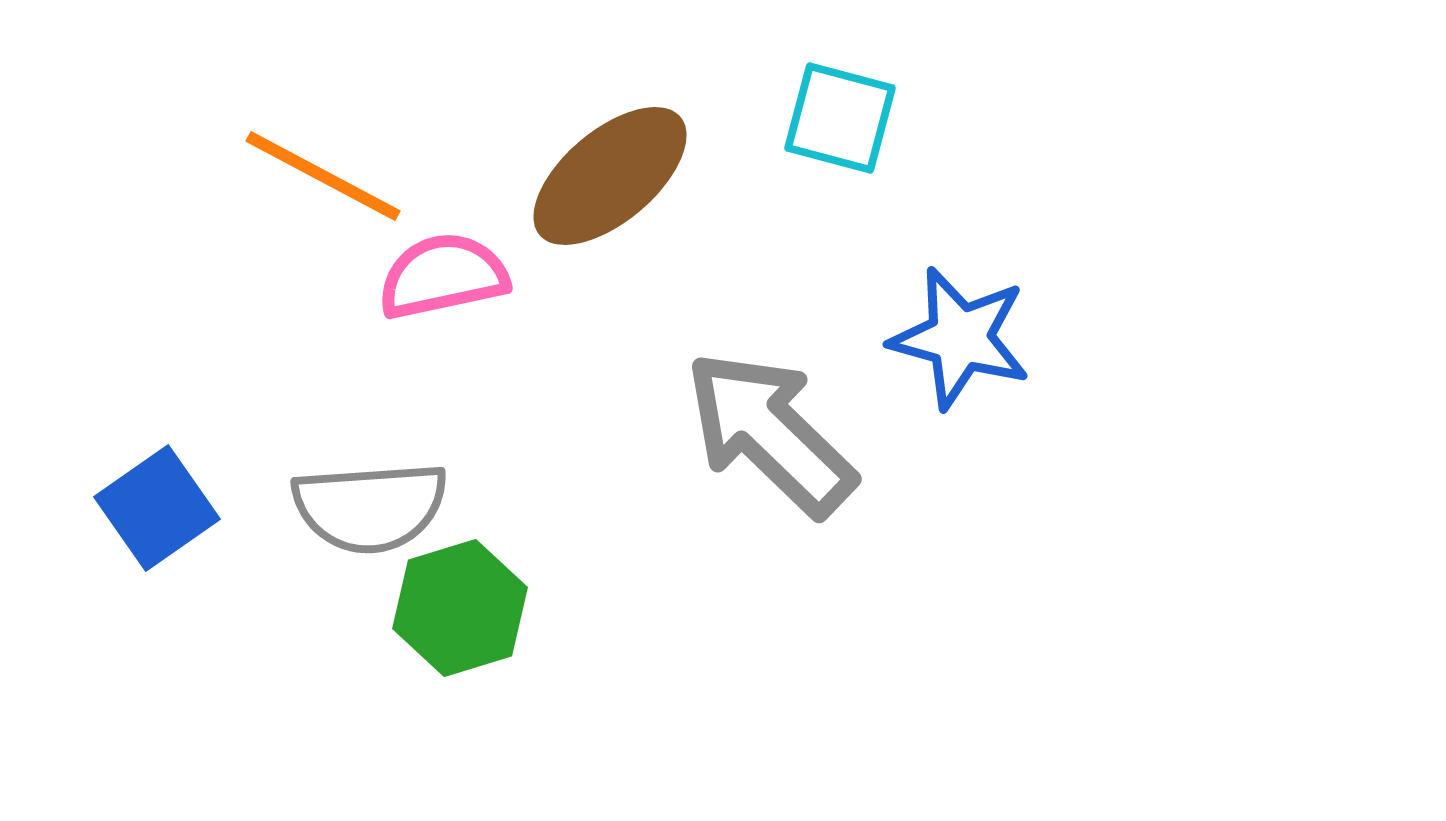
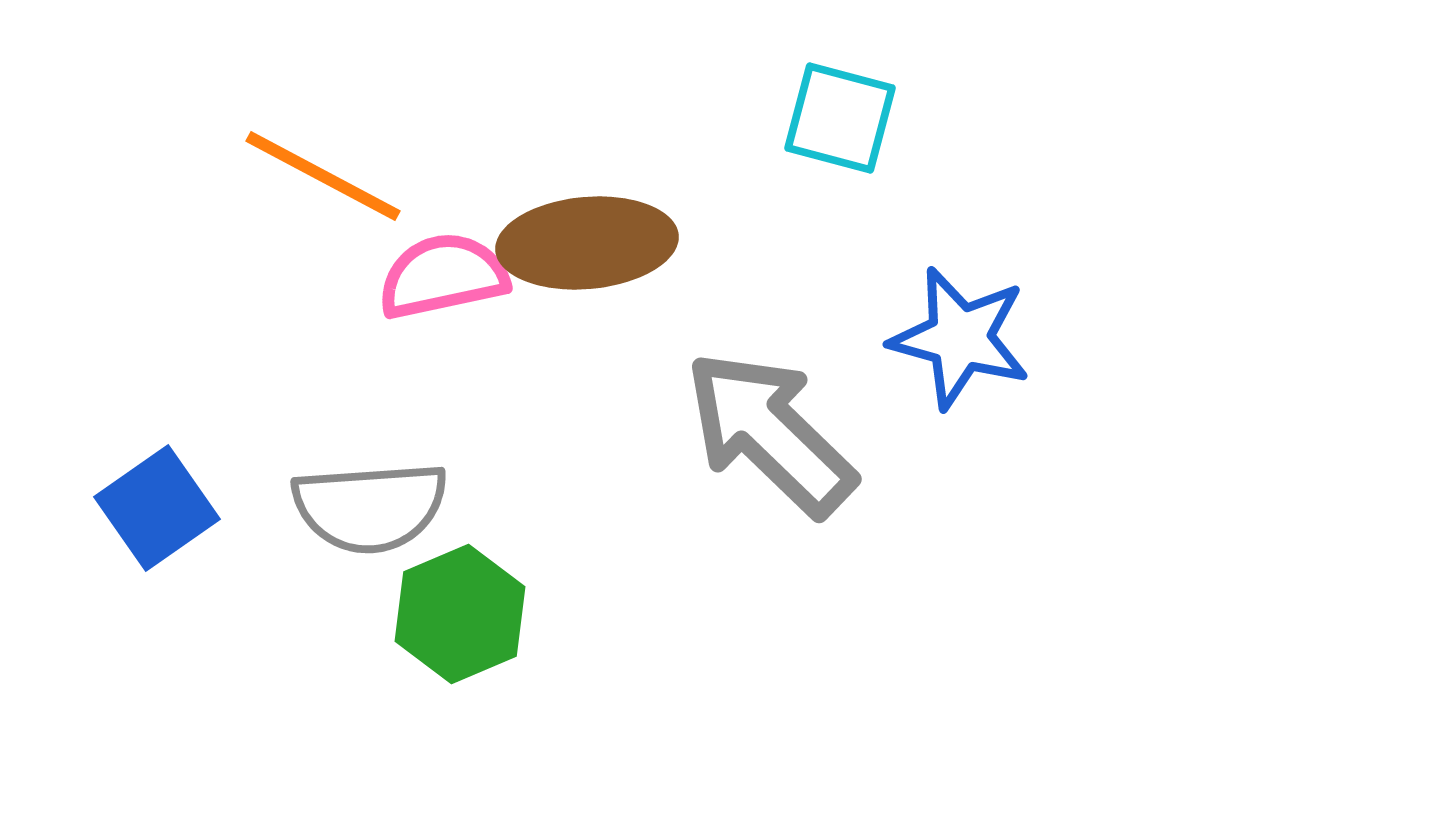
brown ellipse: moved 23 px left, 67 px down; rotated 35 degrees clockwise
green hexagon: moved 6 px down; rotated 6 degrees counterclockwise
